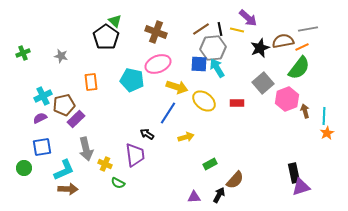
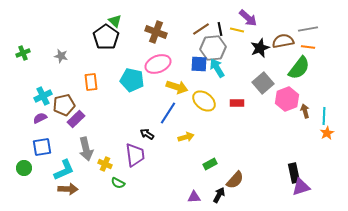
orange line at (302, 47): moved 6 px right; rotated 32 degrees clockwise
